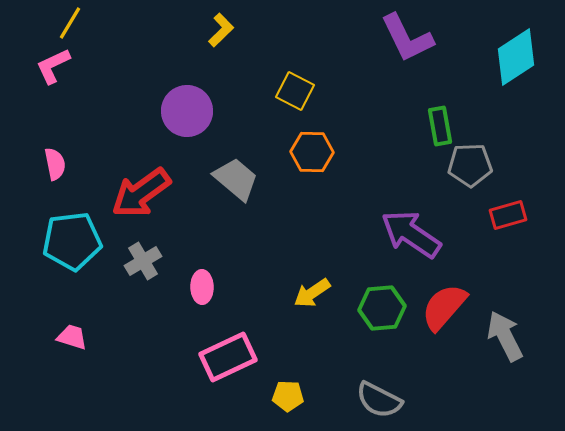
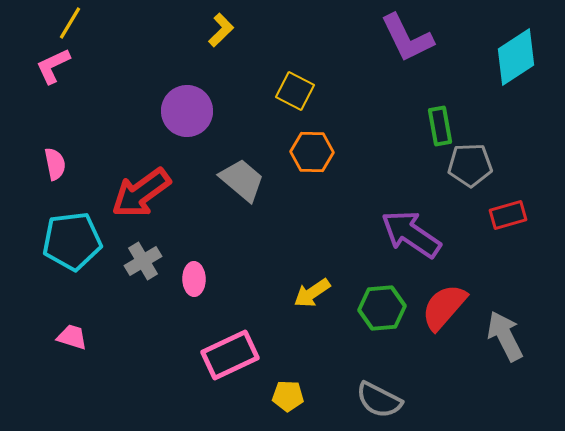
gray trapezoid: moved 6 px right, 1 px down
pink ellipse: moved 8 px left, 8 px up
pink rectangle: moved 2 px right, 2 px up
